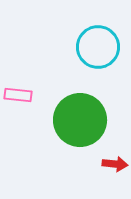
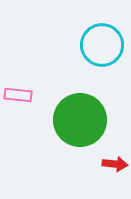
cyan circle: moved 4 px right, 2 px up
